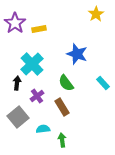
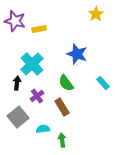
purple star: moved 2 px up; rotated 20 degrees counterclockwise
